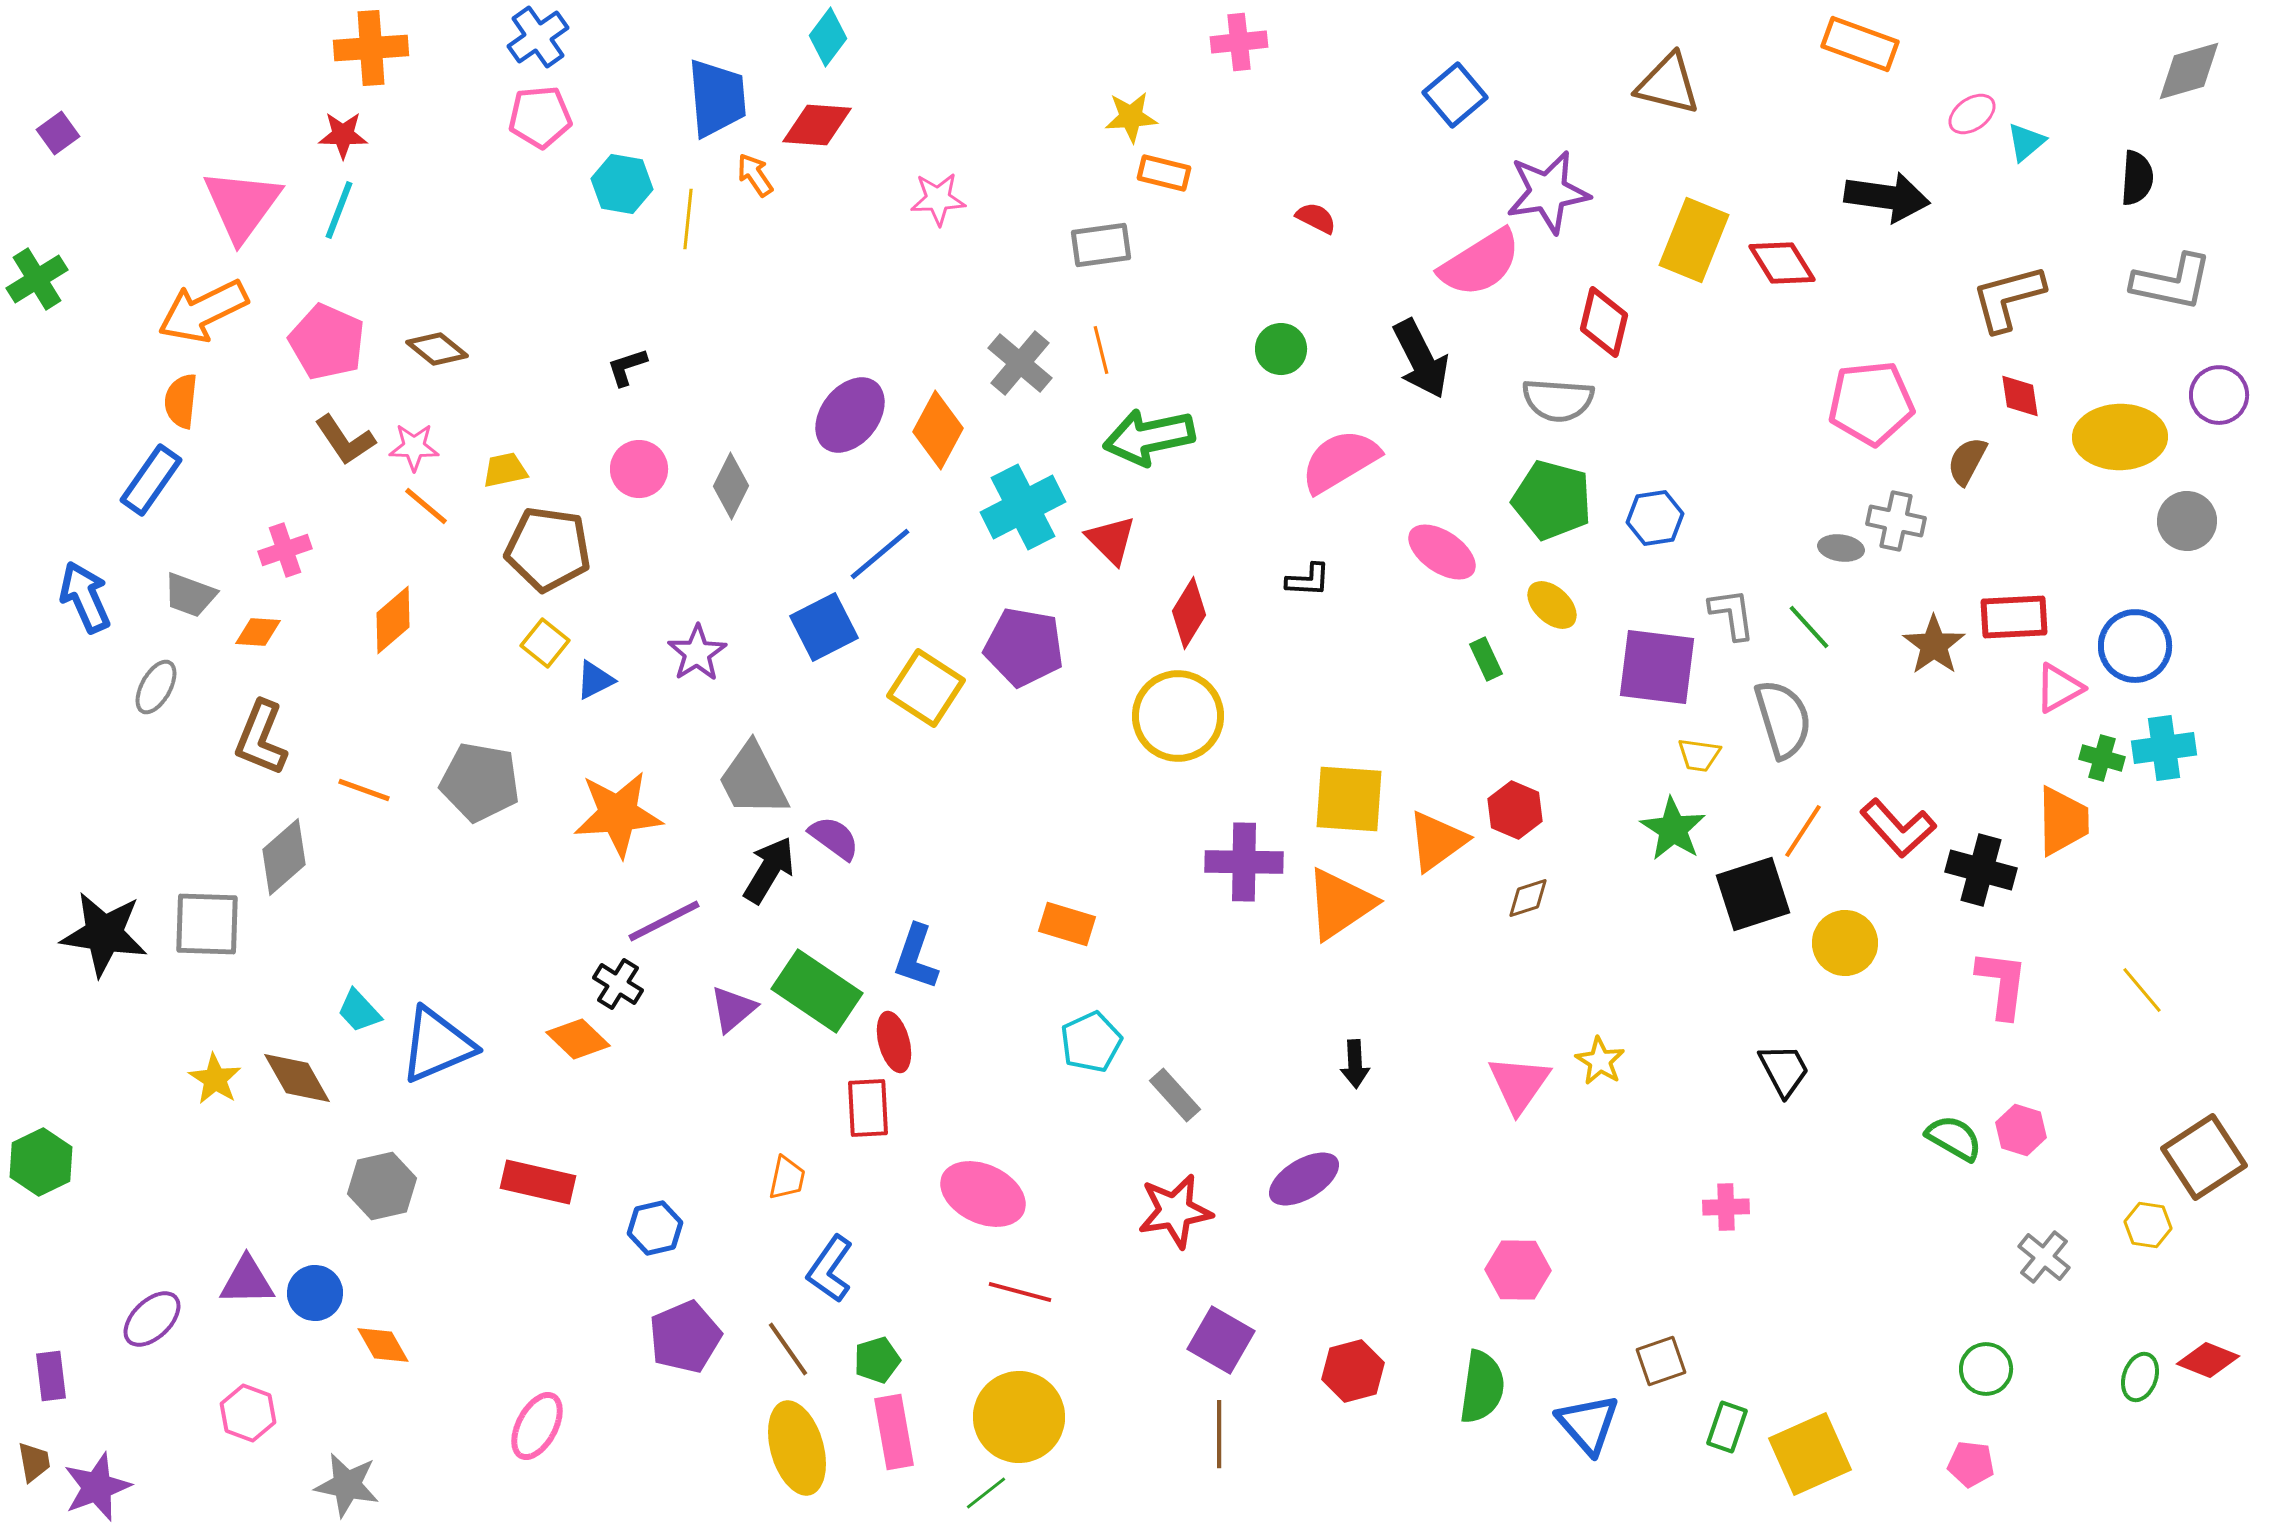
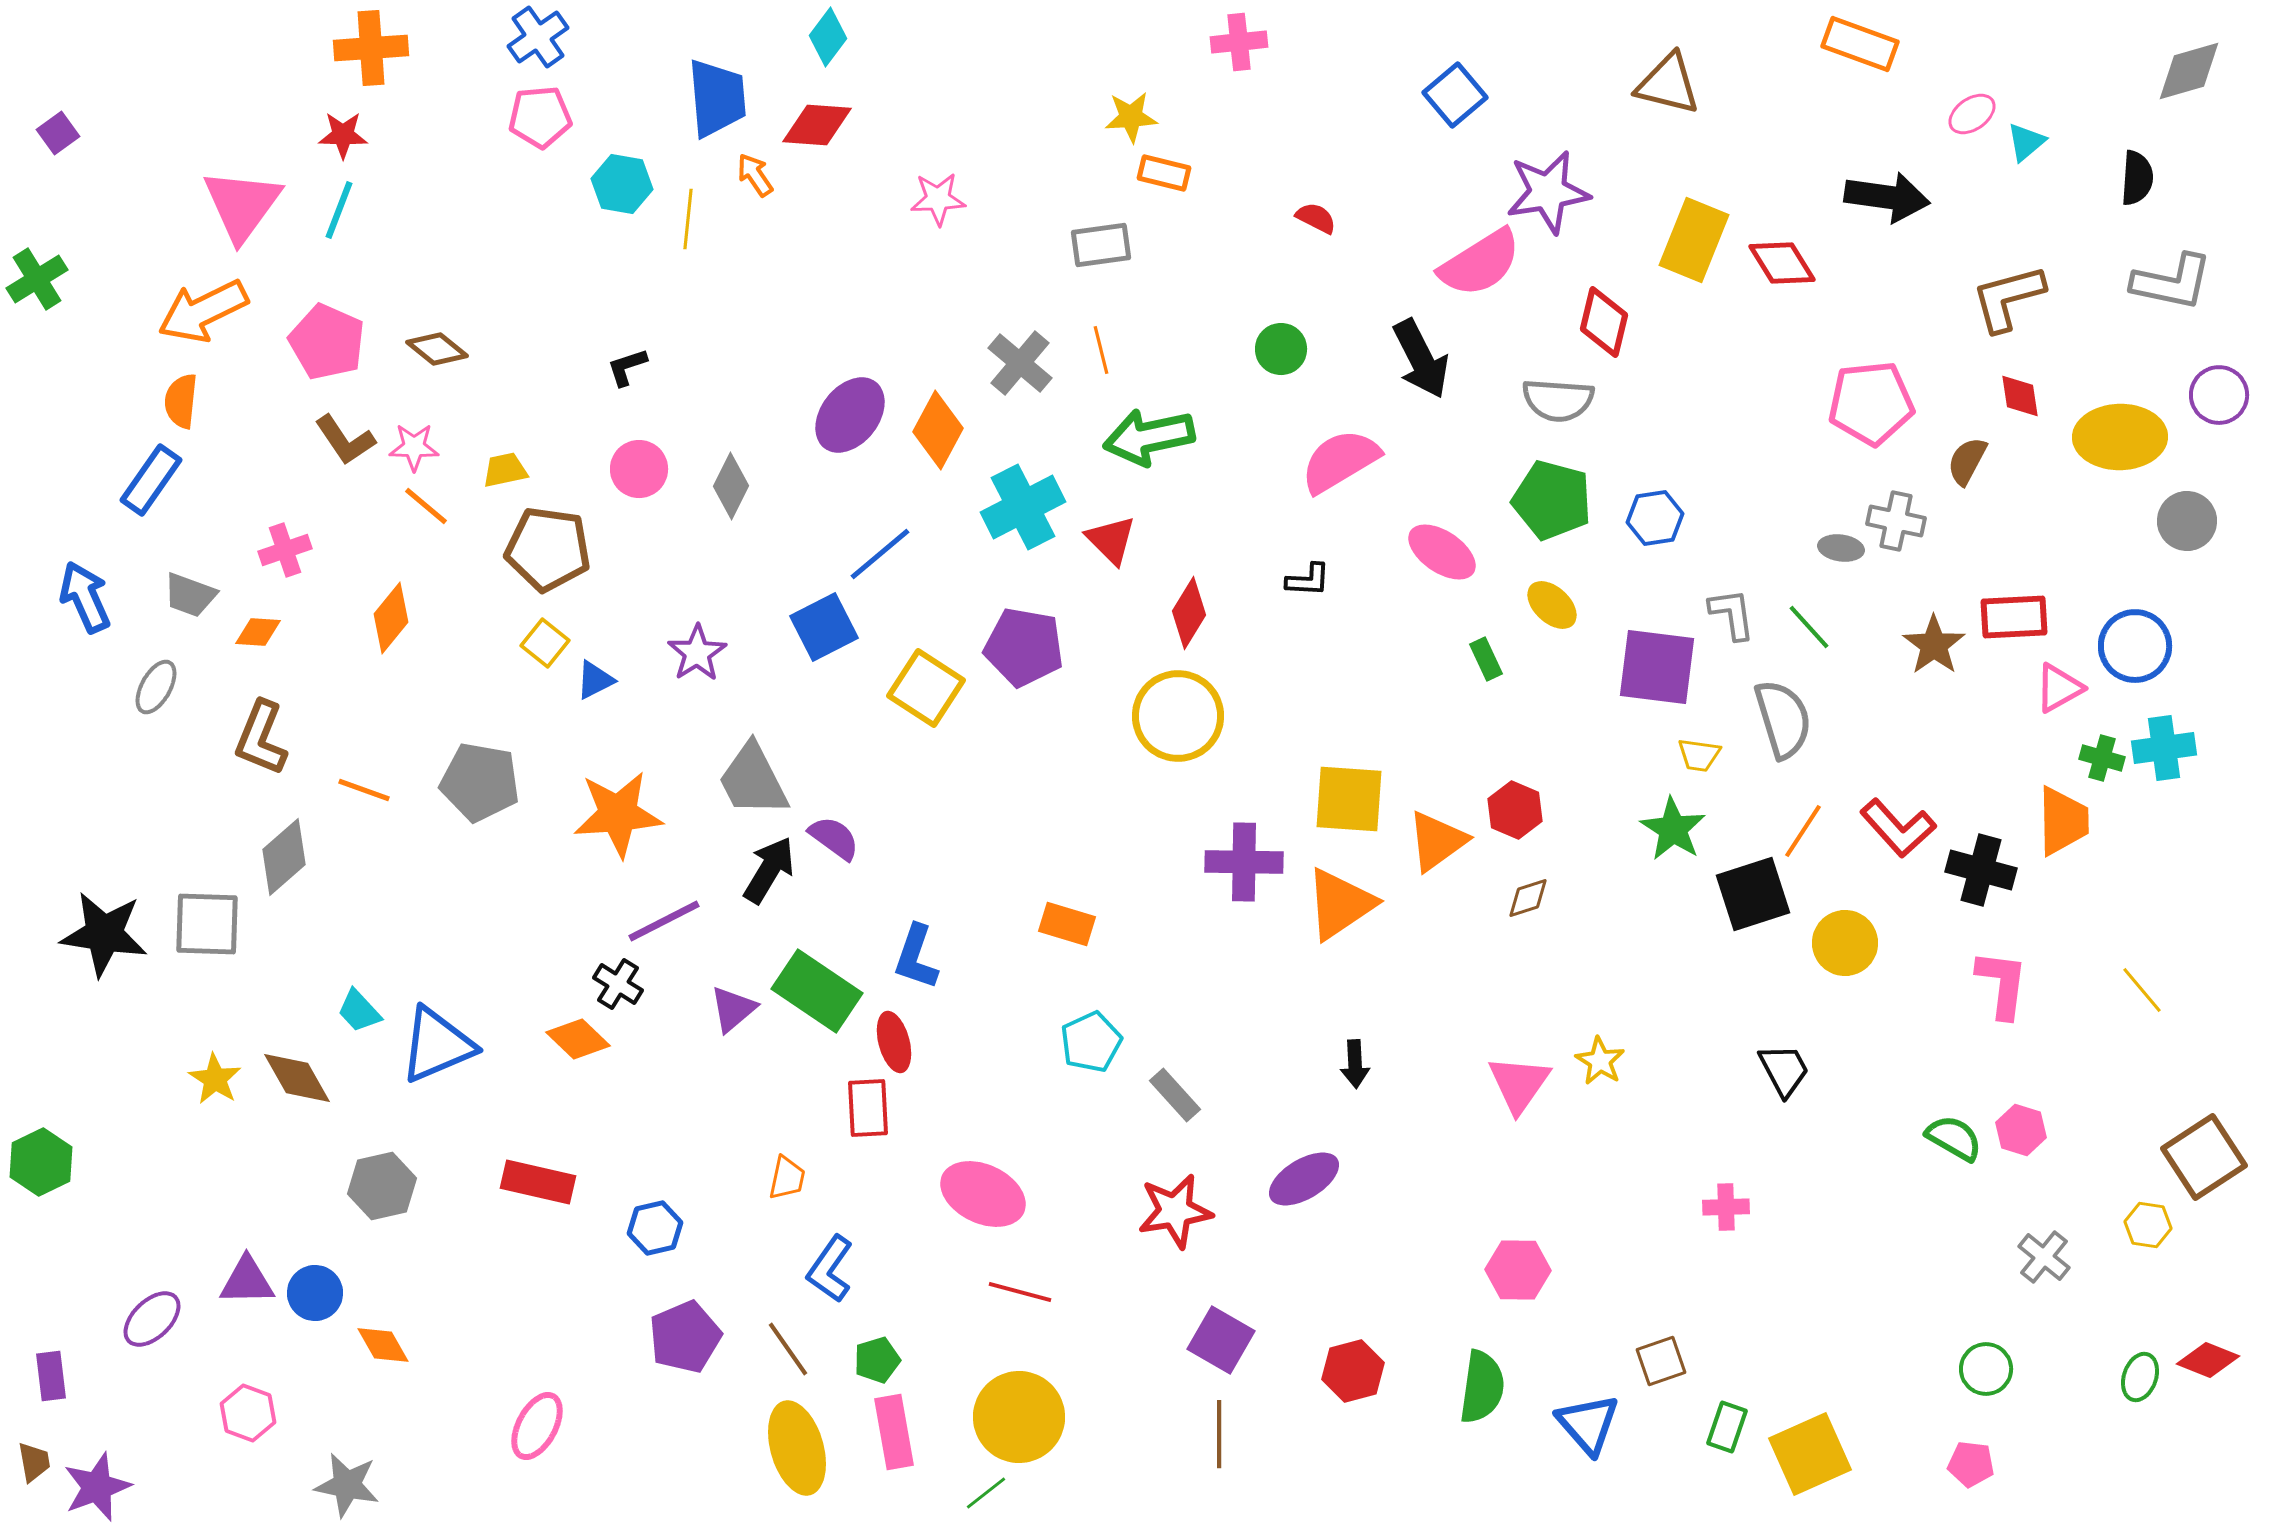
orange diamond at (393, 620): moved 2 px left, 2 px up; rotated 10 degrees counterclockwise
